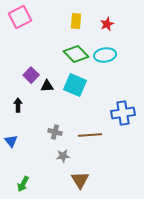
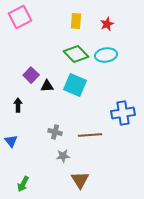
cyan ellipse: moved 1 px right
